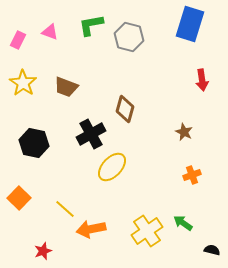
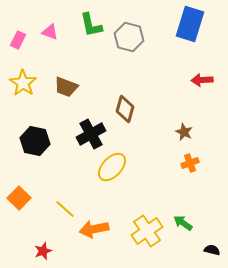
green L-shape: rotated 92 degrees counterclockwise
red arrow: rotated 95 degrees clockwise
black hexagon: moved 1 px right, 2 px up
orange cross: moved 2 px left, 12 px up
orange arrow: moved 3 px right
